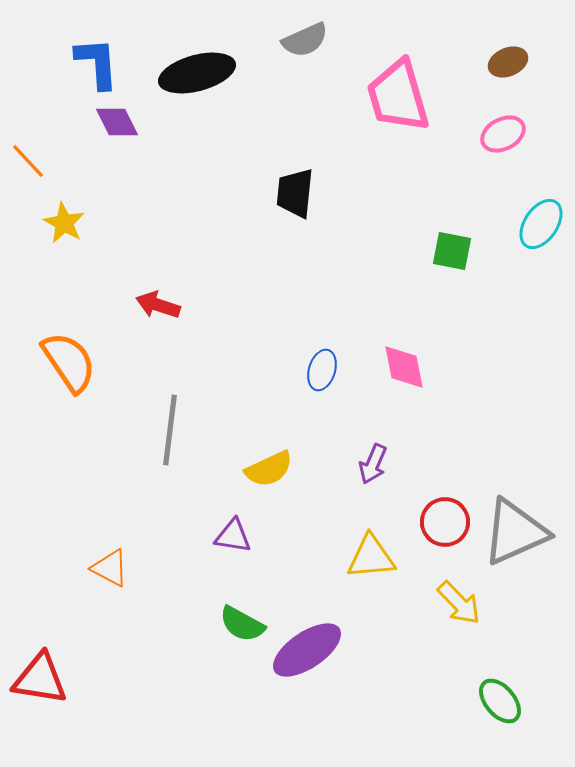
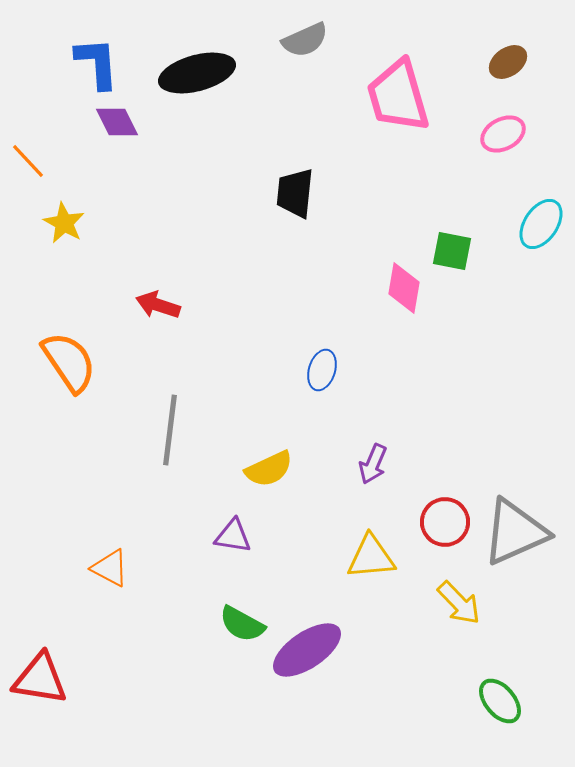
brown ellipse: rotated 12 degrees counterclockwise
pink diamond: moved 79 px up; rotated 21 degrees clockwise
